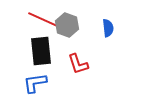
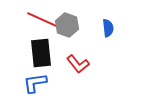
red line: moved 1 px left
black rectangle: moved 2 px down
red L-shape: rotated 20 degrees counterclockwise
